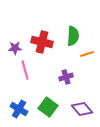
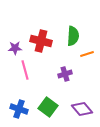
red cross: moved 1 px left, 1 px up
purple cross: moved 1 px left, 3 px up
blue cross: rotated 12 degrees counterclockwise
